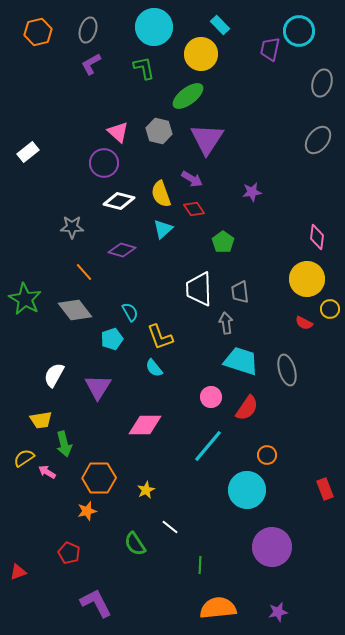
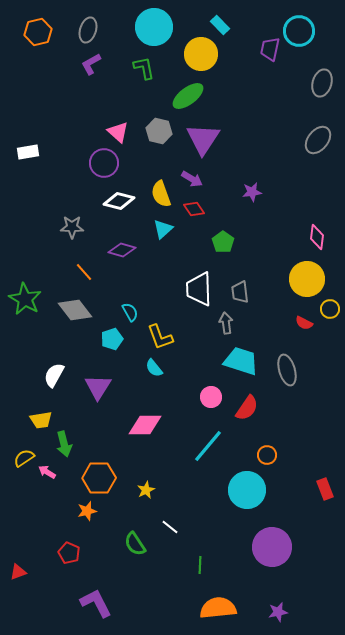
purple triangle at (207, 139): moved 4 px left
white rectangle at (28, 152): rotated 30 degrees clockwise
